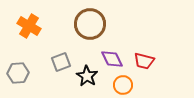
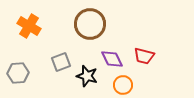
red trapezoid: moved 5 px up
black star: rotated 15 degrees counterclockwise
